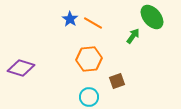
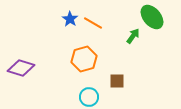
orange hexagon: moved 5 px left; rotated 10 degrees counterclockwise
brown square: rotated 21 degrees clockwise
